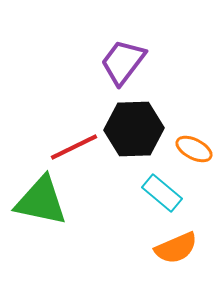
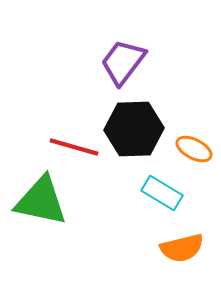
red line: rotated 42 degrees clockwise
cyan rectangle: rotated 9 degrees counterclockwise
orange semicircle: moved 6 px right; rotated 9 degrees clockwise
